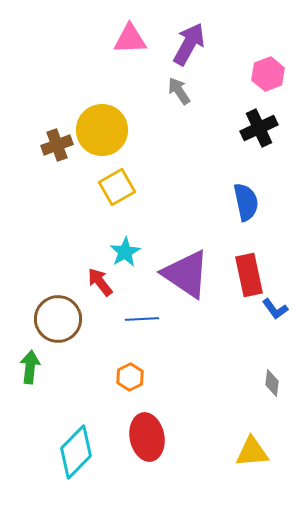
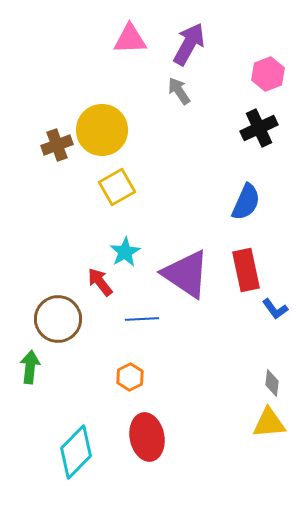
blue semicircle: rotated 36 degrees clockwise
red rectangle: moved 3 px left, 5 px up
yellow triangle: moved 17 px right, 29 px up
